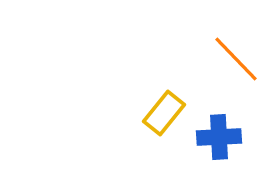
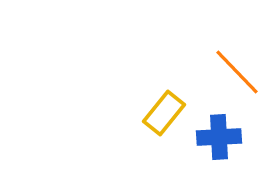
orange line: moved 1 px right, 13 px down
